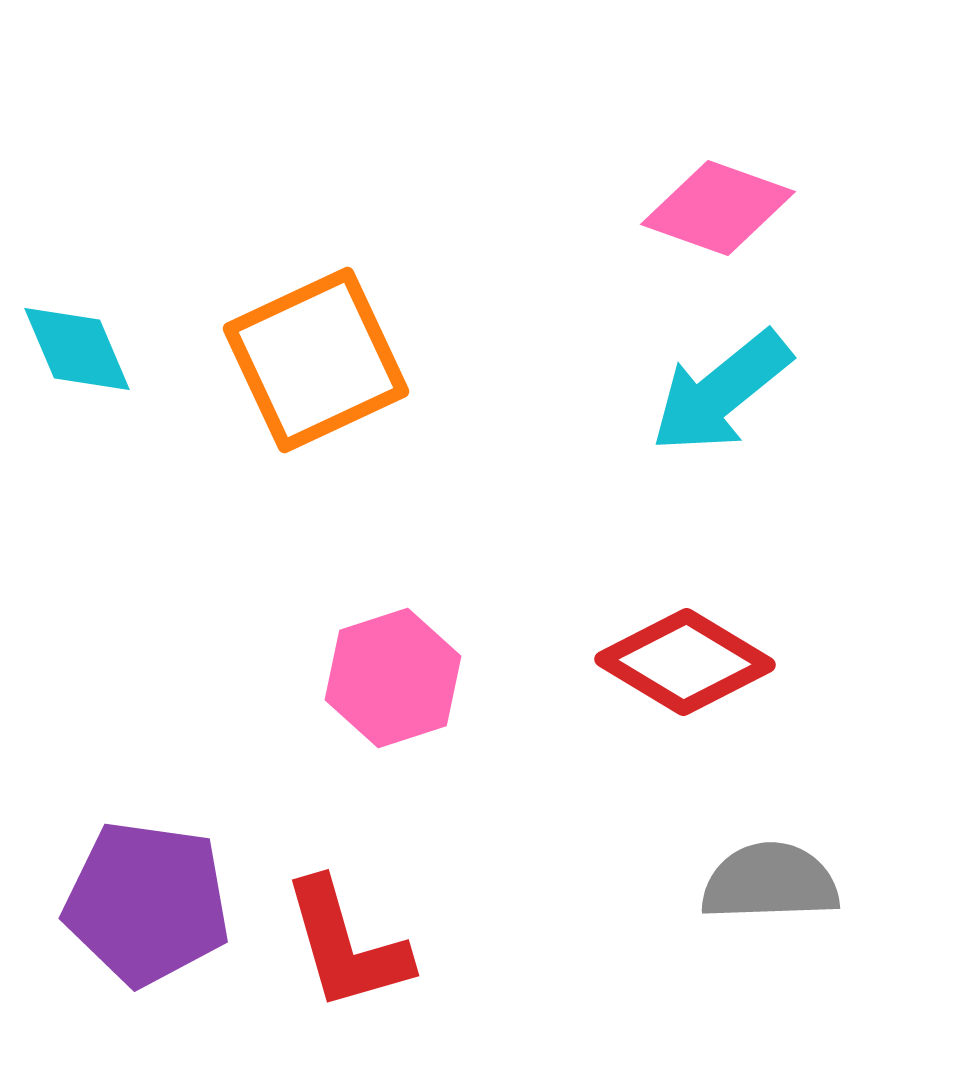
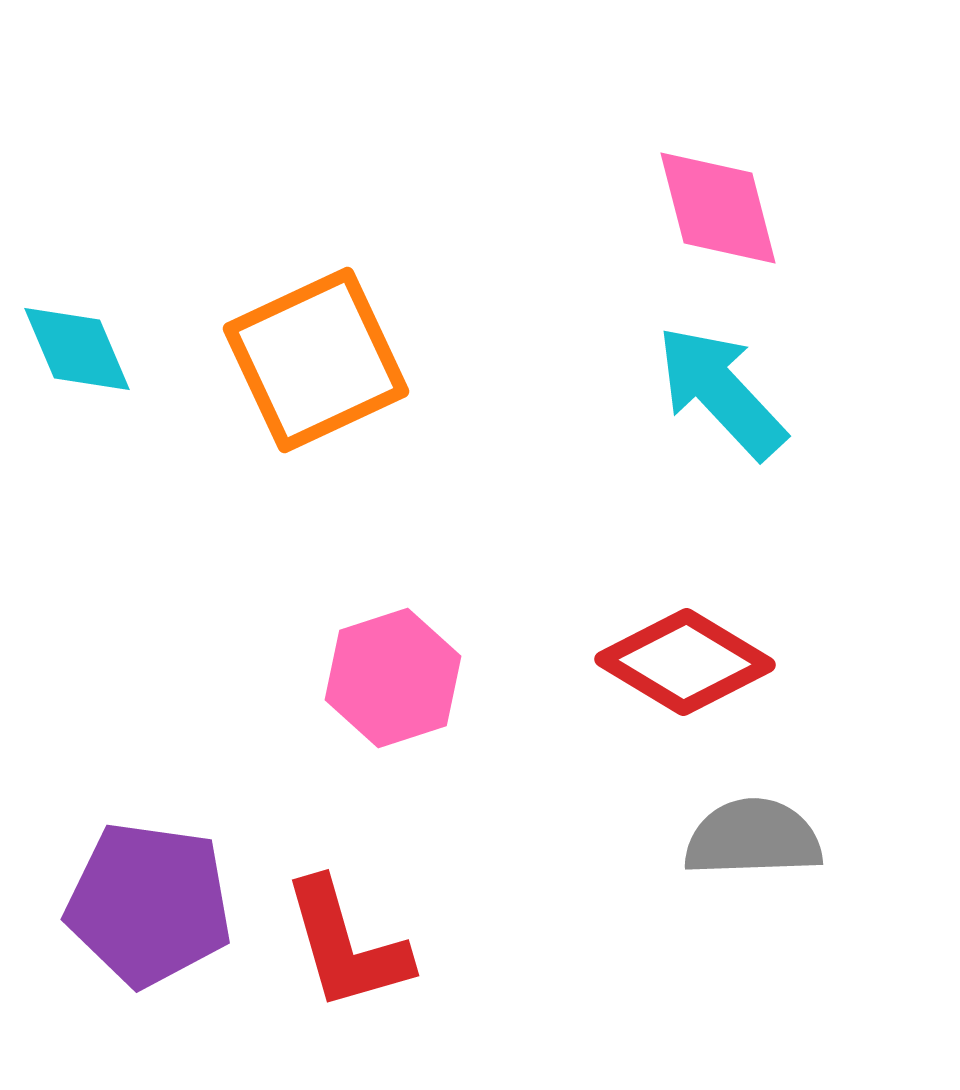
pink diamond: rotated 56 degrees clockwise
cyan arrow: rotated 86 degrees clockwise
gray semicircle: moved 17 px left, 44 px up
purple pentagon: moved 2 px right, 1 px down
